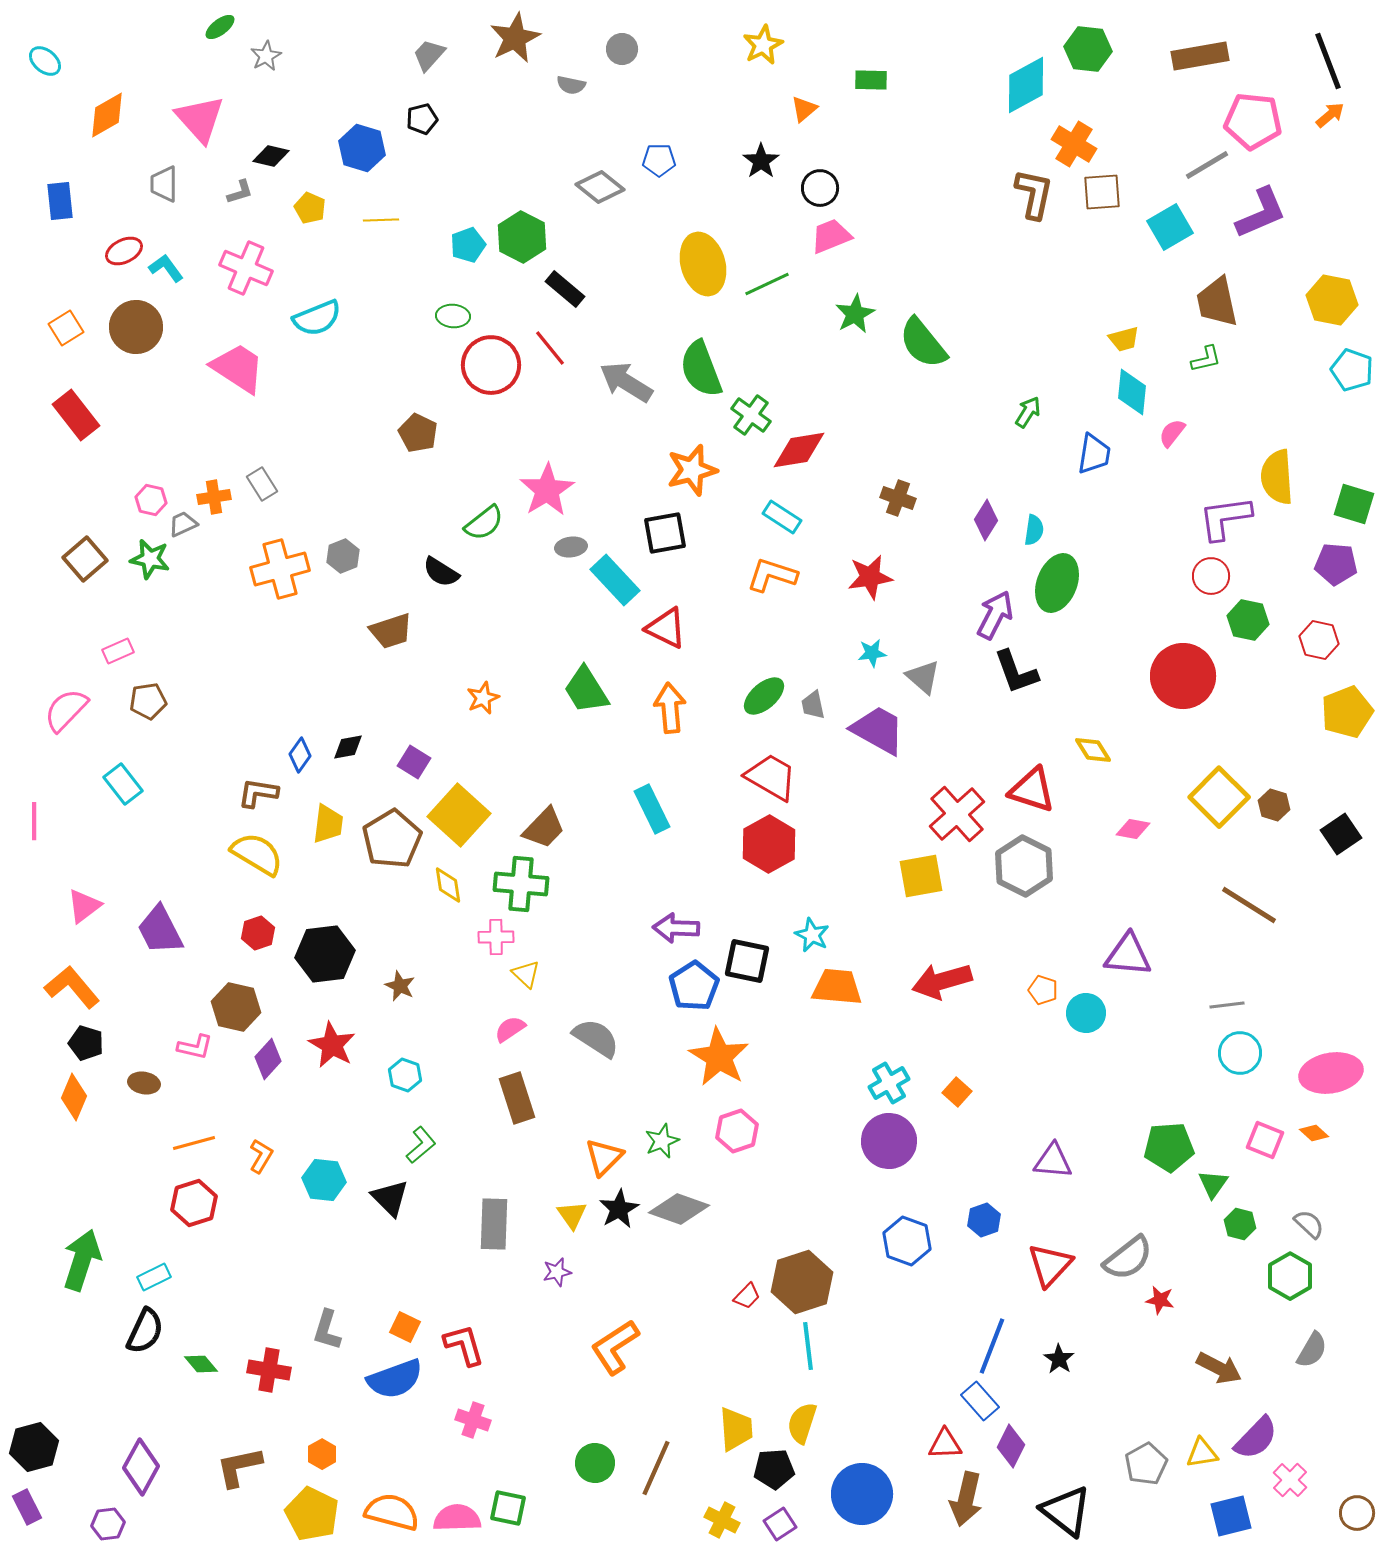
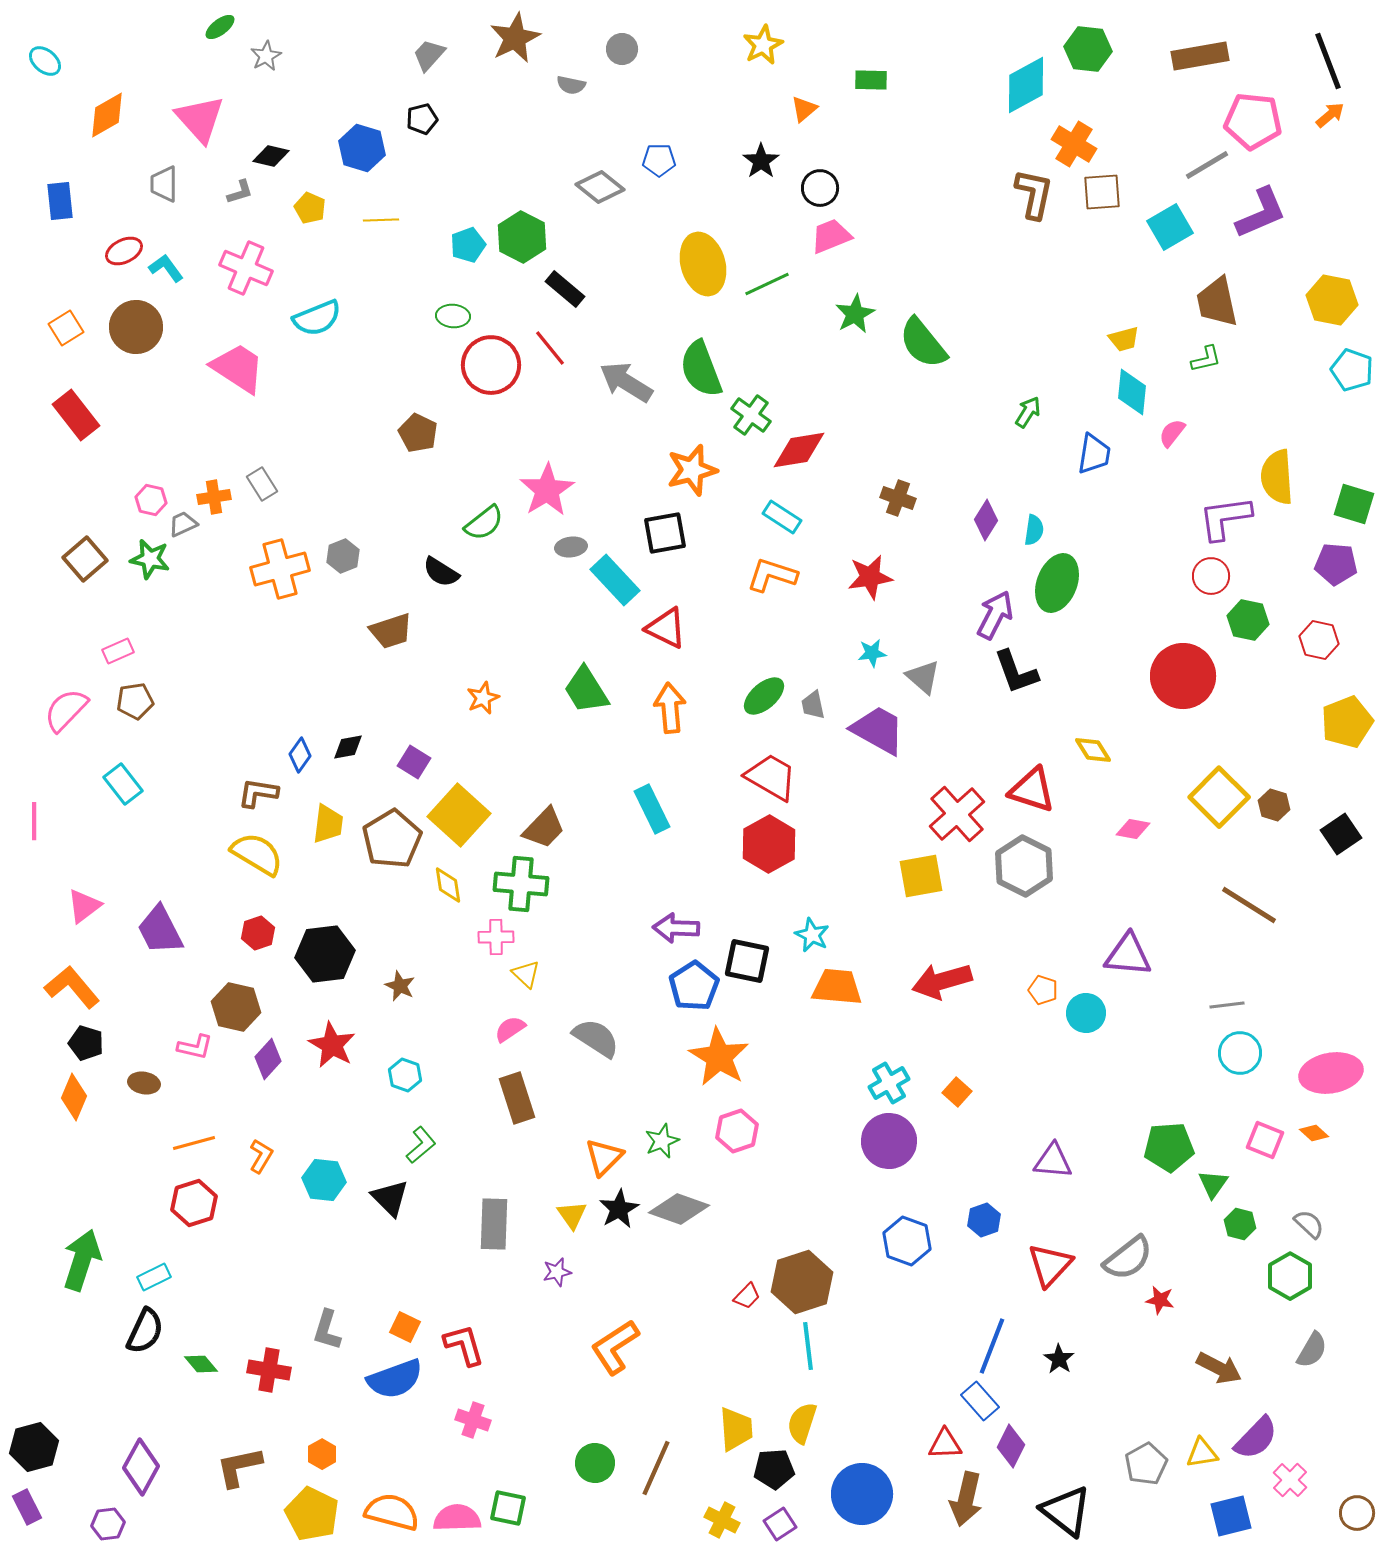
brown pentagon at (148, 701): moved 13 px left
yellow pentagon at (1347, 712): moved 10 px down
